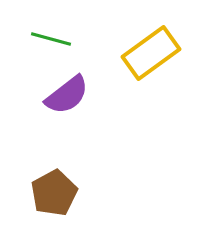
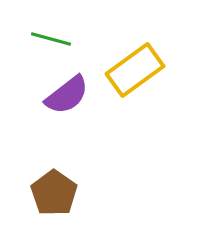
yellow rectangle: moved 16 px left, 17 px down
brown pentagon: rotated 9 degrees counterclockwise
